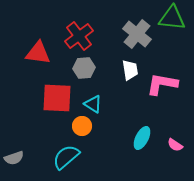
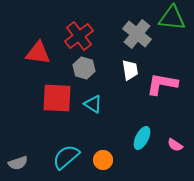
gray hexagon: rotated 20 degrees clockwise
orange circle: moved 21 px right, 34 px down
gray semicircle: moved 4 px right, 5 px down
